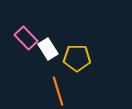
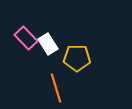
white rectangle: moved 5 px up
orange line: moved 2 px left, 3 px up
